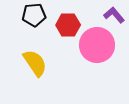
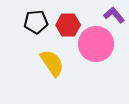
black pentagon: moved 2 px right, 7 px down
pink circle: moved 1 px left, 1 px up
yellow semicircle: moved 17 px right
